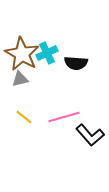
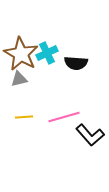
brown star: moved 1 px left
gray triangle: moved 1 px left
yellow line: rotated 42 degrees counterclockwise
